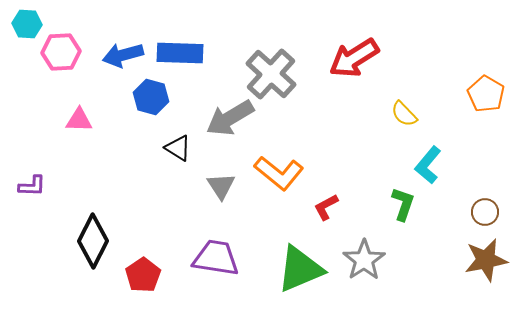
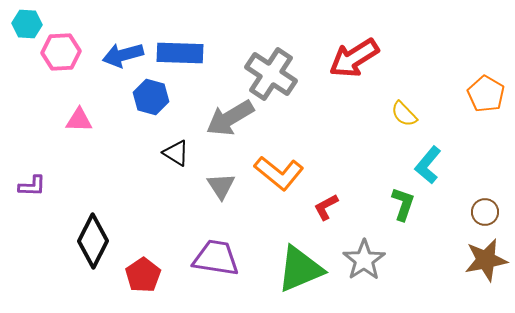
gray cross: rotated 9 degrees counterclockwise
black triangle: moved 2 px left, 5 px down
